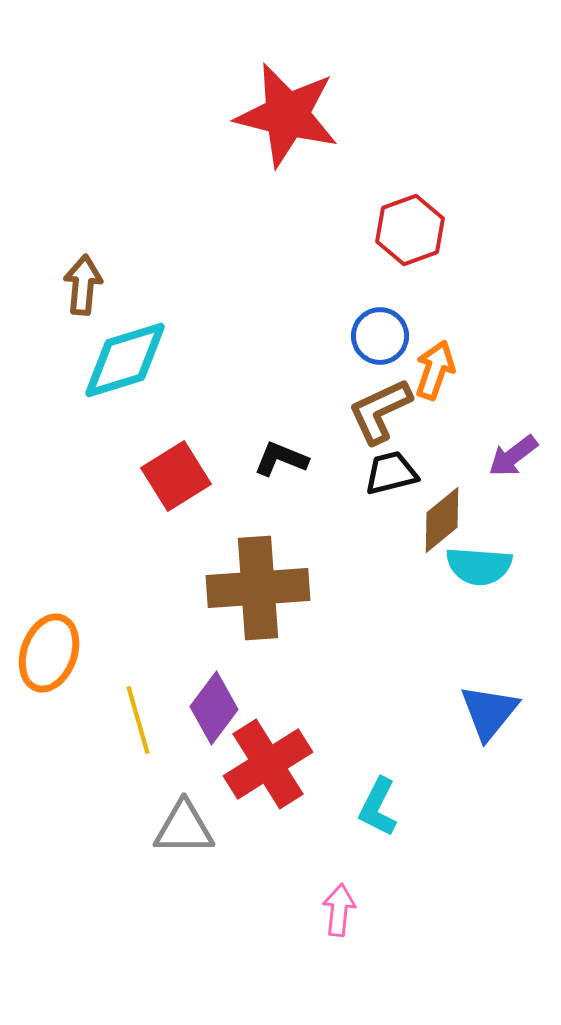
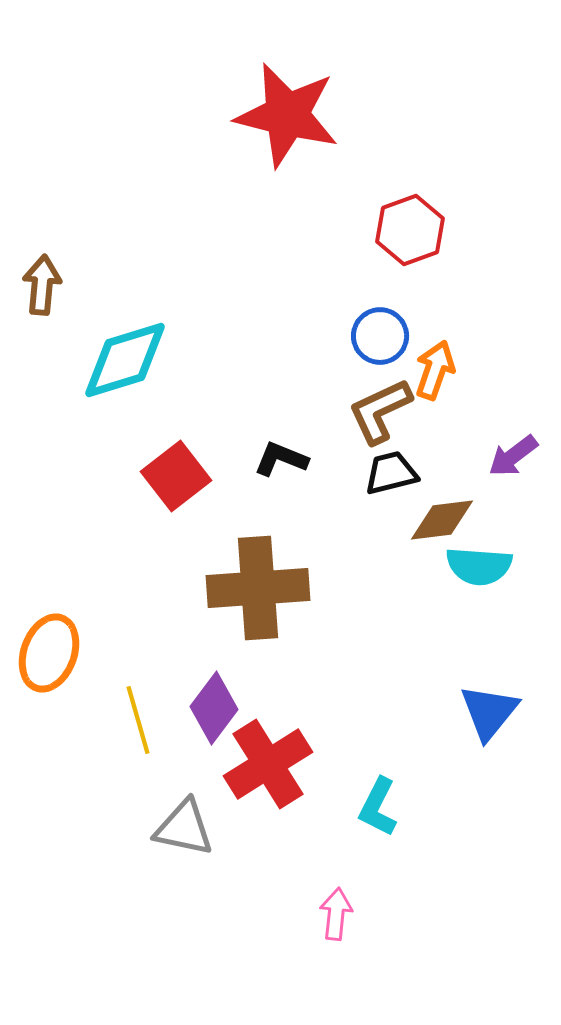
brown arrow: moved 41 px left
red square: rotated 6 degrees counterclockwise
brown diamond: rotated 32 degrees clockwise
gray triangle: rotated 12 degrees clockwise
pink arrow: moved 3 px left, 4 px down
